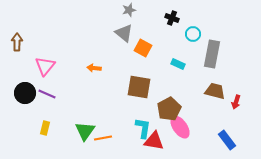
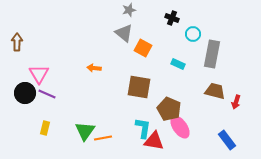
pink triangle: moved 6 px left, 8 px down; rotated 10 degrees counterclockwise
brown pentagon: rotated 20 degrees counterclockwise
